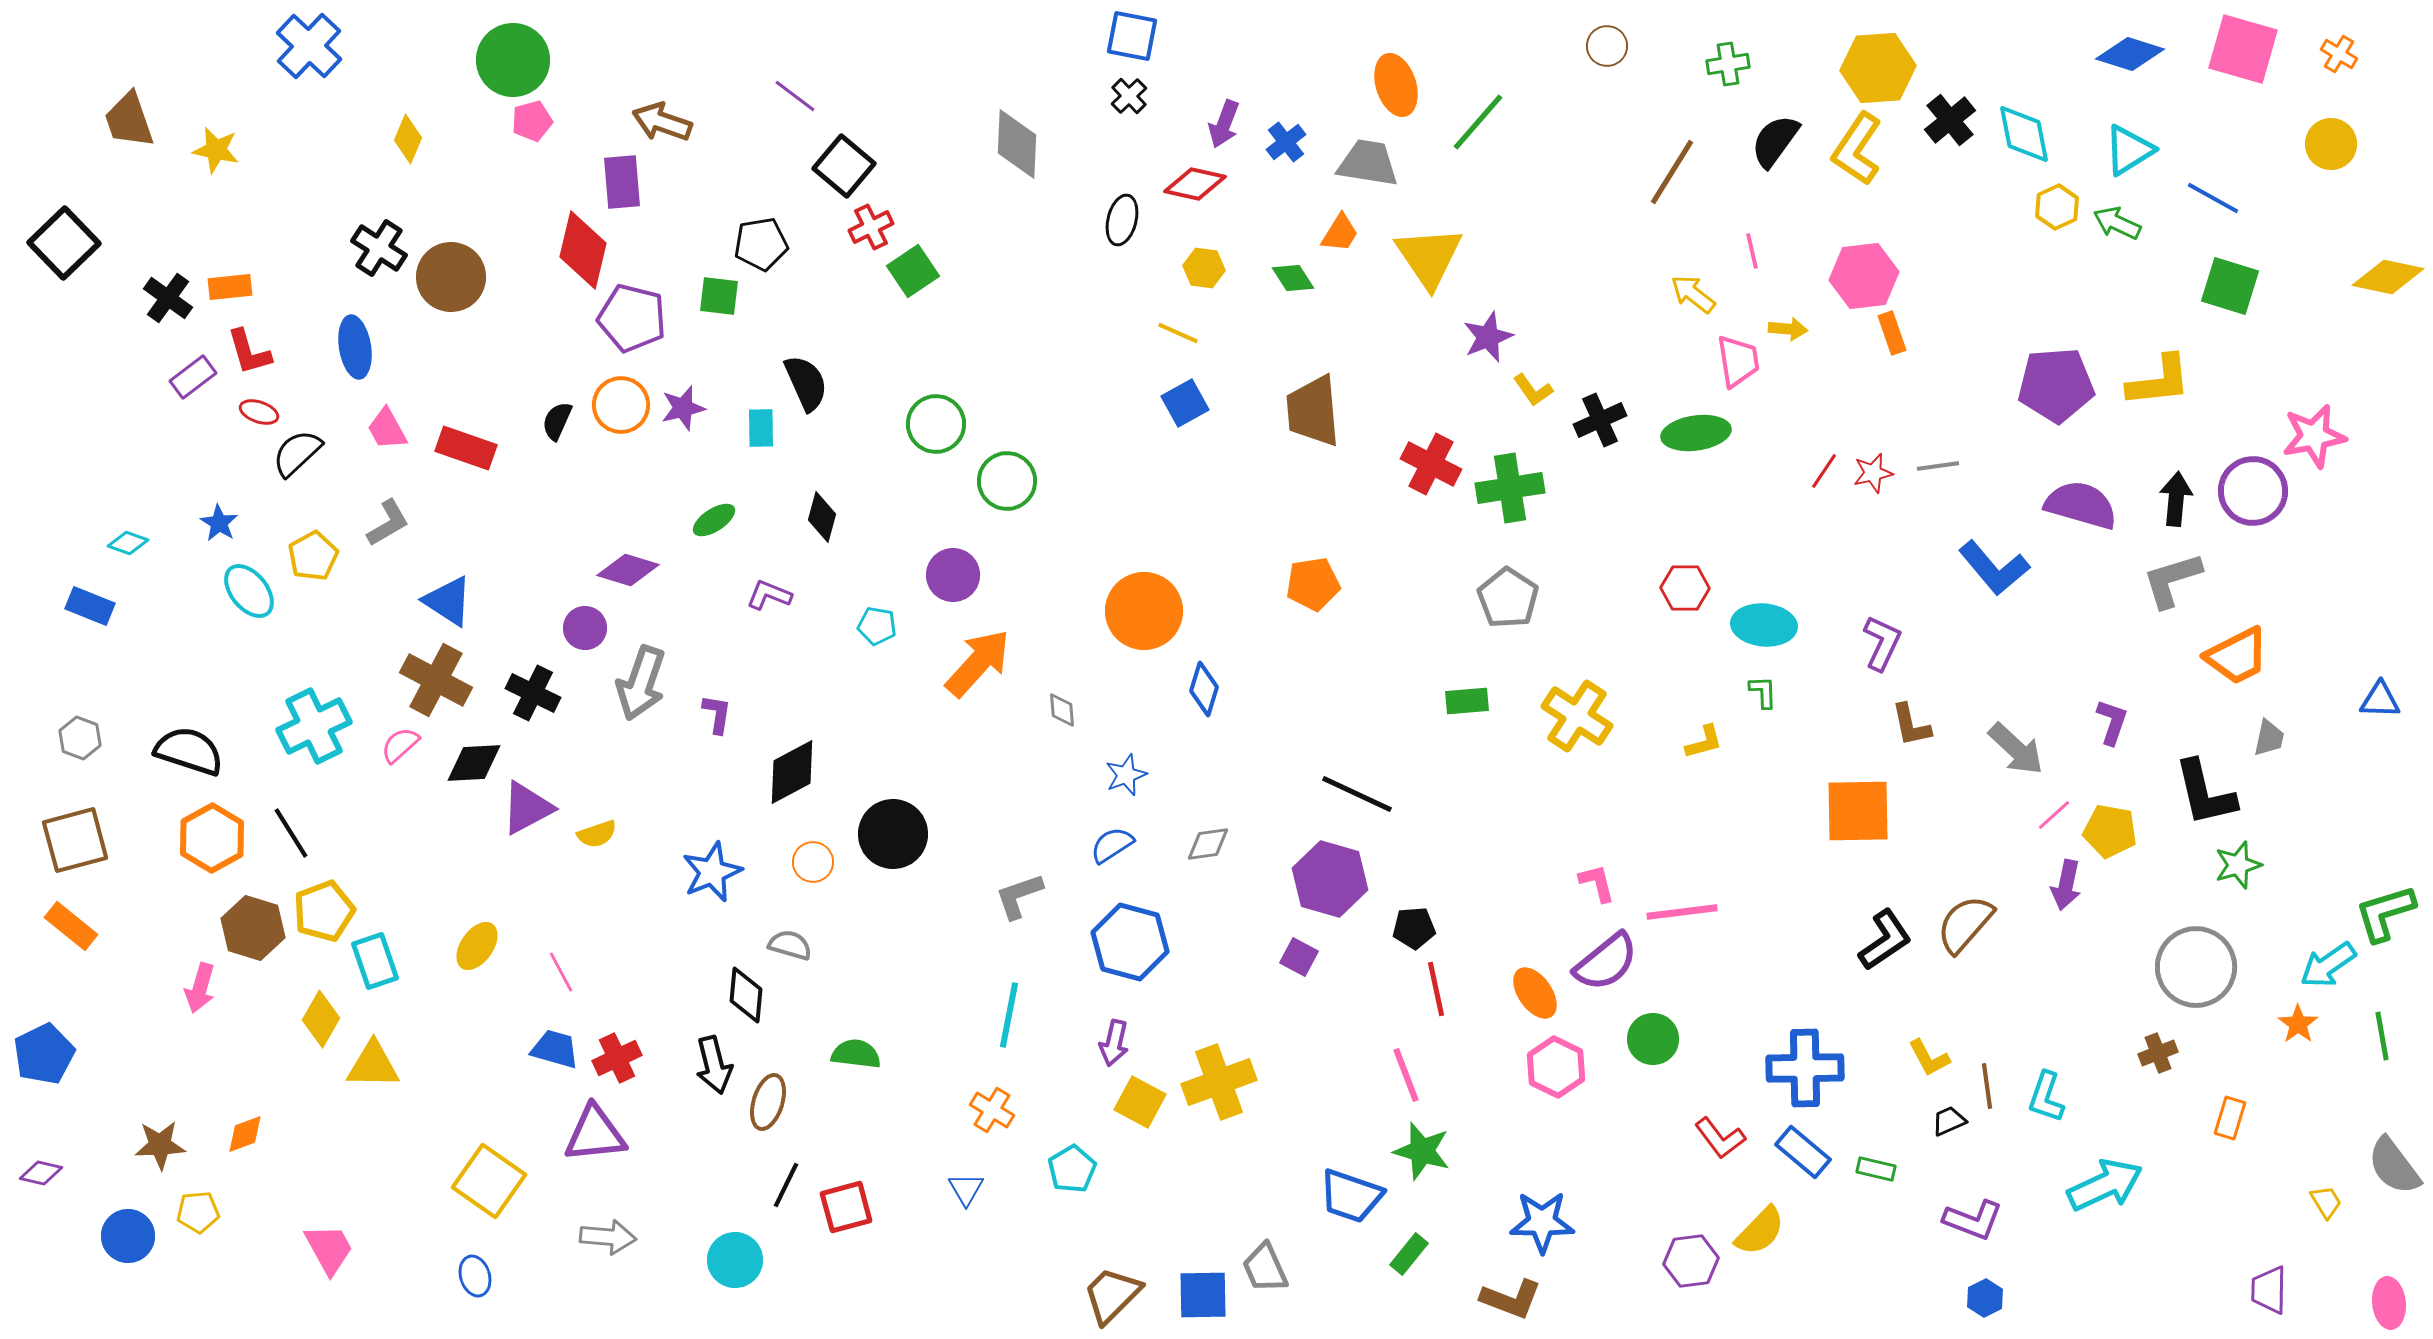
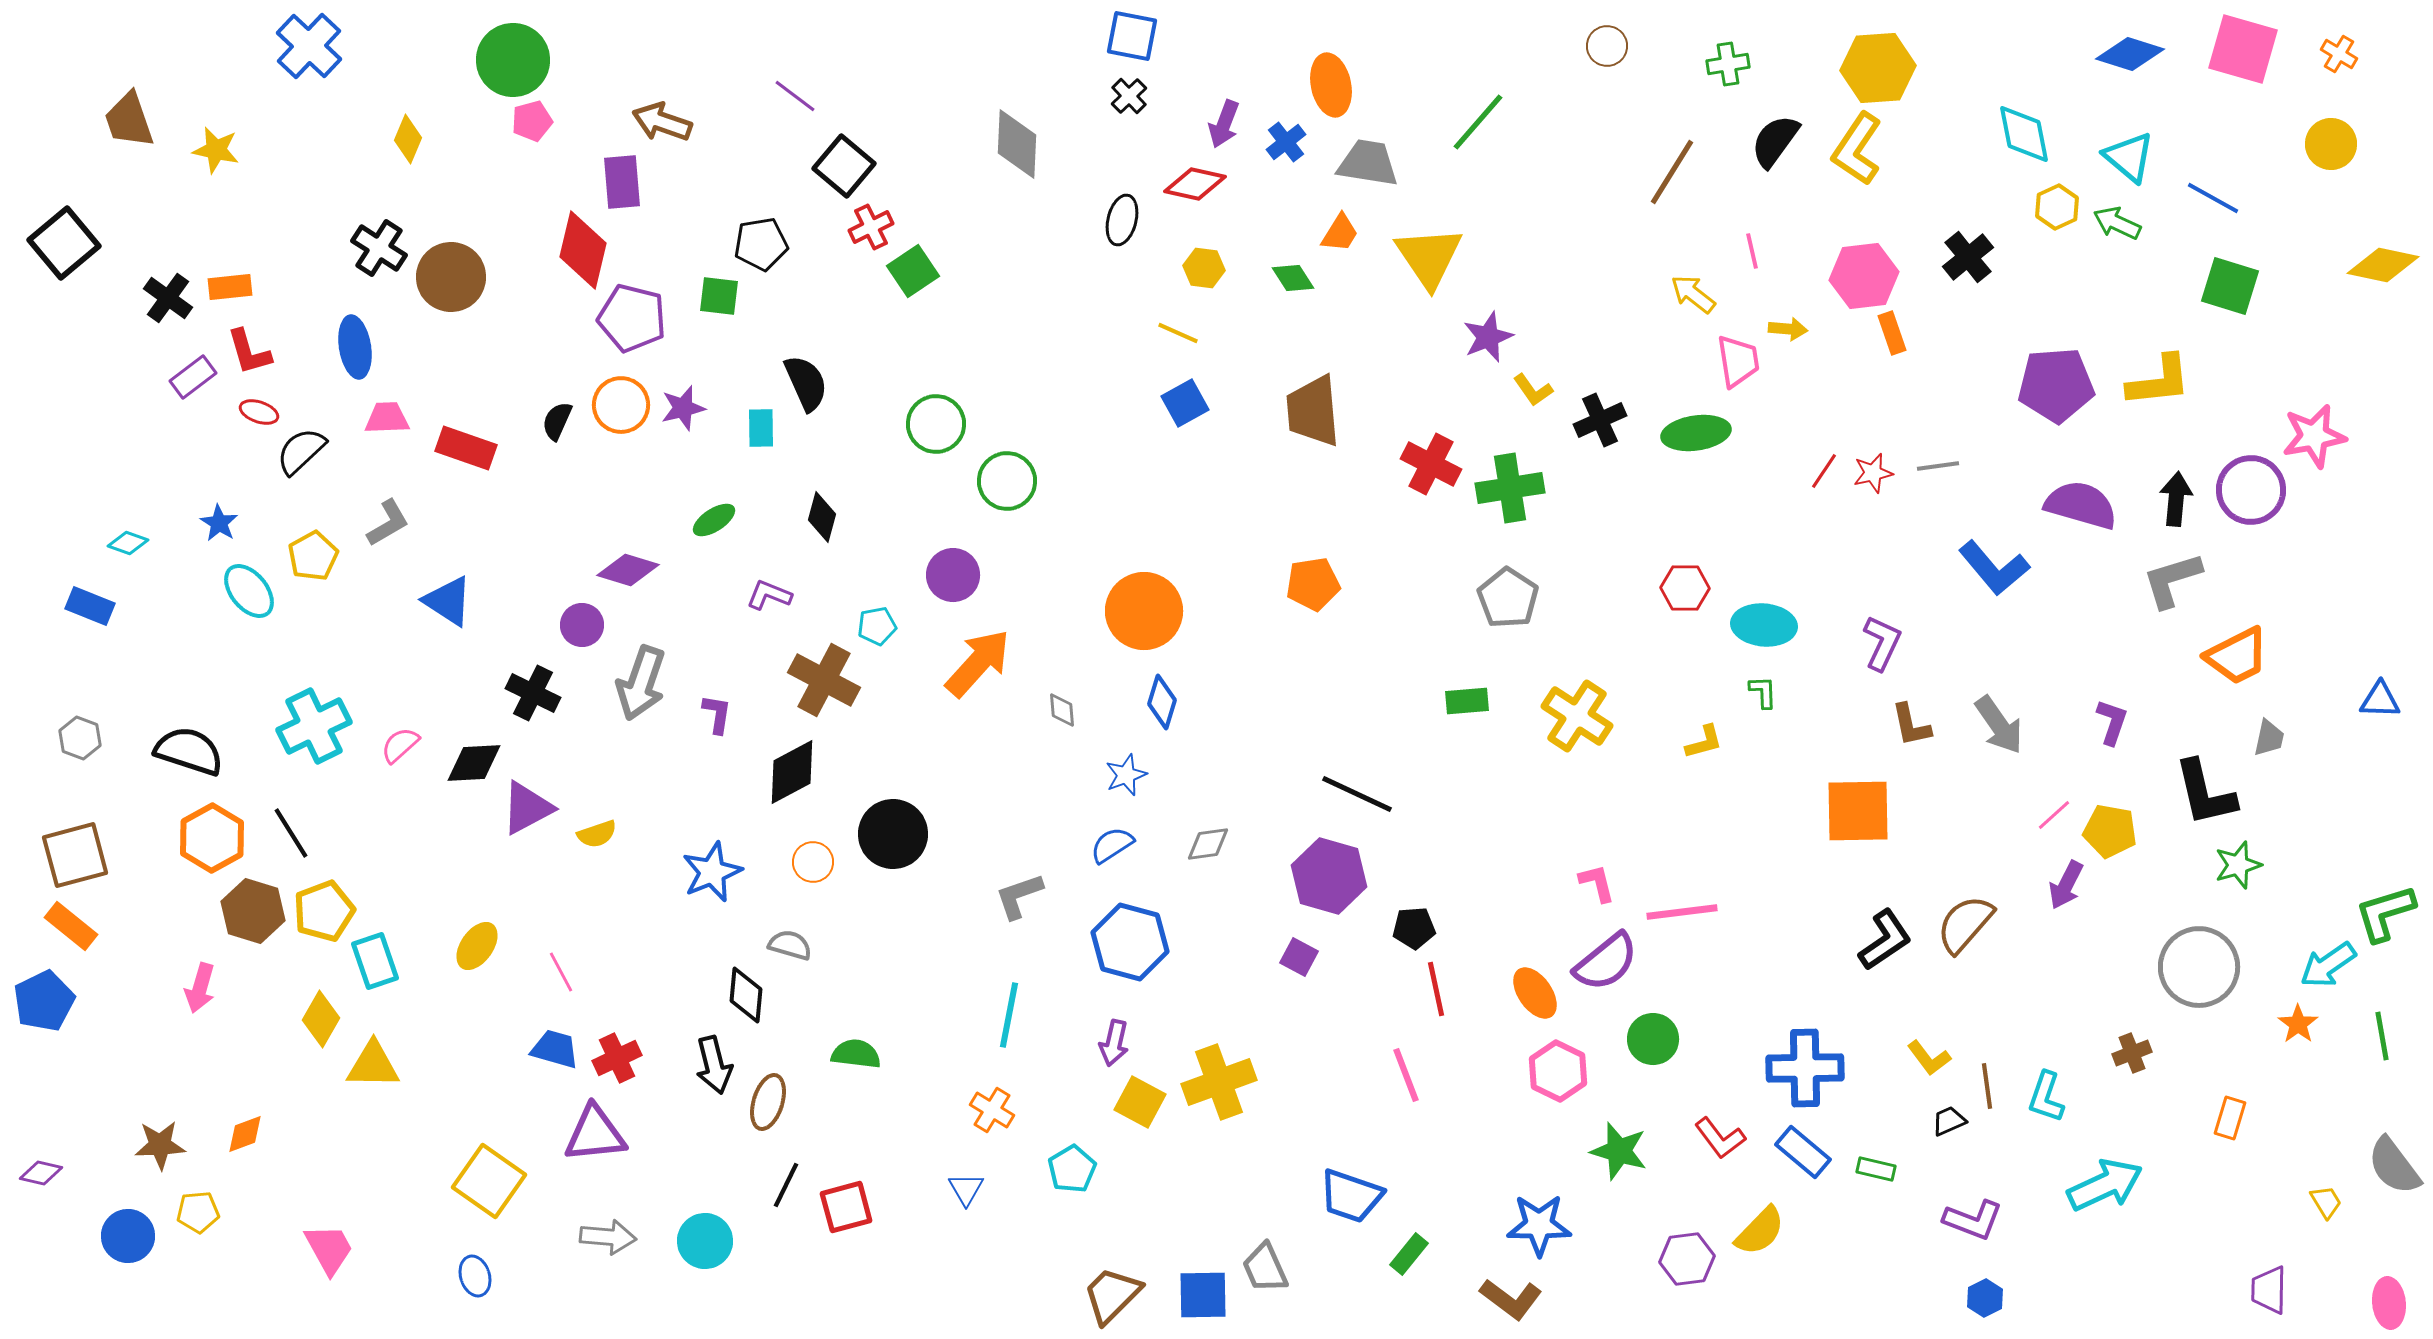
orange ellipse at (1396, 85): moved 65 px left; rotated 6 degrees clockwise
black cross at (1950, 120): moved 18 px right, 137 px down
cyan triangle at (2129, 150): moved 7 px down; rotated 48 degrees counterclockwise
black square at (64, 243): rotated 4 degrees clockwise
yellow diamond at (2388, 277): moved 5 px left, 12 px up
pink trapezoid at (387, 429): moved 11 px up; rotated 117 degrees clockwise
black semicircle at (297, 453): moved 4 px right, 2 px up
purple circle at (2253, 491): moved 2 px left, 1 px up
cyan pentagon at (877, 626): rotated 21 degrees counterclockwise
purple circle at (585, 628): moved 3 px left, 3 px up
brown cross at (436, 680): moved 388 px right
blue diamond at (1204, 689): moved 42 px left, 13 px down
gray arrow at (2016, 749): moved 17 px left, 24 px up; rotated 12 degrees clockwise
brown square at (75, 840): moved 15 px down
purple hexagon at (1330, 879): moved 1 px left, 3 px up
purple arrow at (2066, 885): rotated 15 degrees clockwise
brown hexagon at (253, 928): moved 17 px up
gray circle at (2196, 967): moved 3 px right
brown cross at (2158, 1053): moved 26 px left
blue pentagon at (44, 1054): moved 53 px up
yellow L-shape at (1929, 1058): rotated 9 degrees counterclockwise
pink hexagon at (1556, 1067): moved 2 px right, 4 px down
green star at (1422, 1151): moved 197 px right
blue star at (1542, 1222): moved 3 px left, 3 px down
cyan circle at (735, 1260): moved 30 px left, 19 px up
purple hexagon at (1691, 1261): moved 4 px left, 2 px up
brown L-shape at (1511, 1299): rotated 16 degrees clockwise
